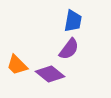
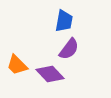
blue trapezoid: moved 9 px left
purple diamond: rotated 8 degrees clockwise
